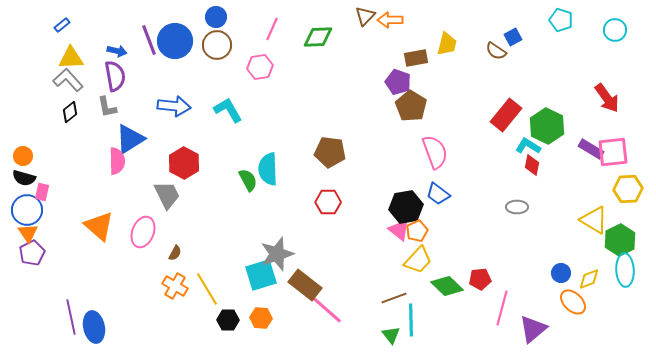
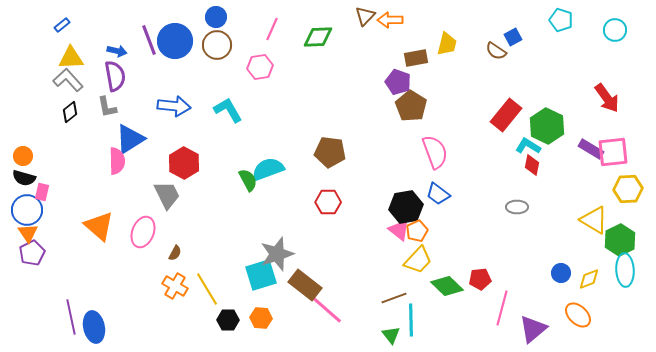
cyan semicircle at (268, 169): rotated 72 degrees clockwise
orange ellipse at (573, 302): moved 5 px right, 13 px down
